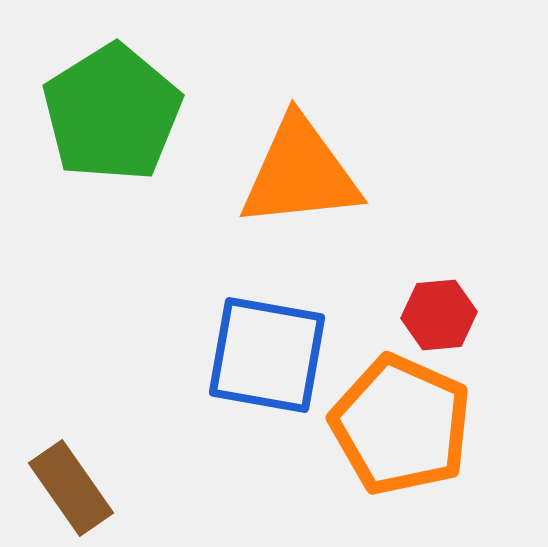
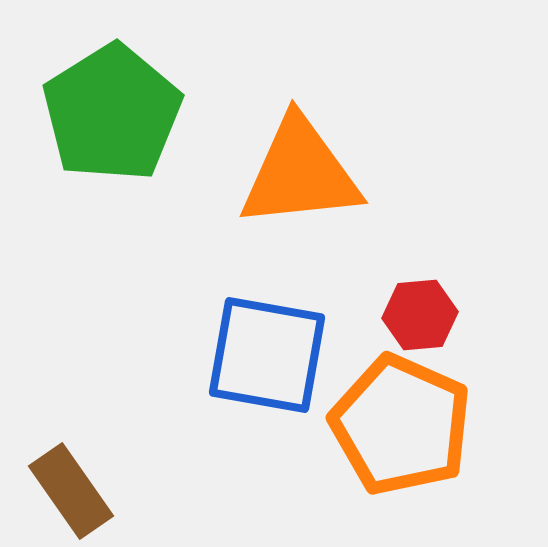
red hexagon: moved 19 px left
brown rectangle: moved 3 px down
